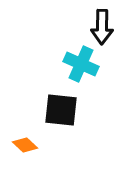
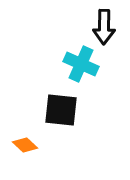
black arrow: moved 2 px right
